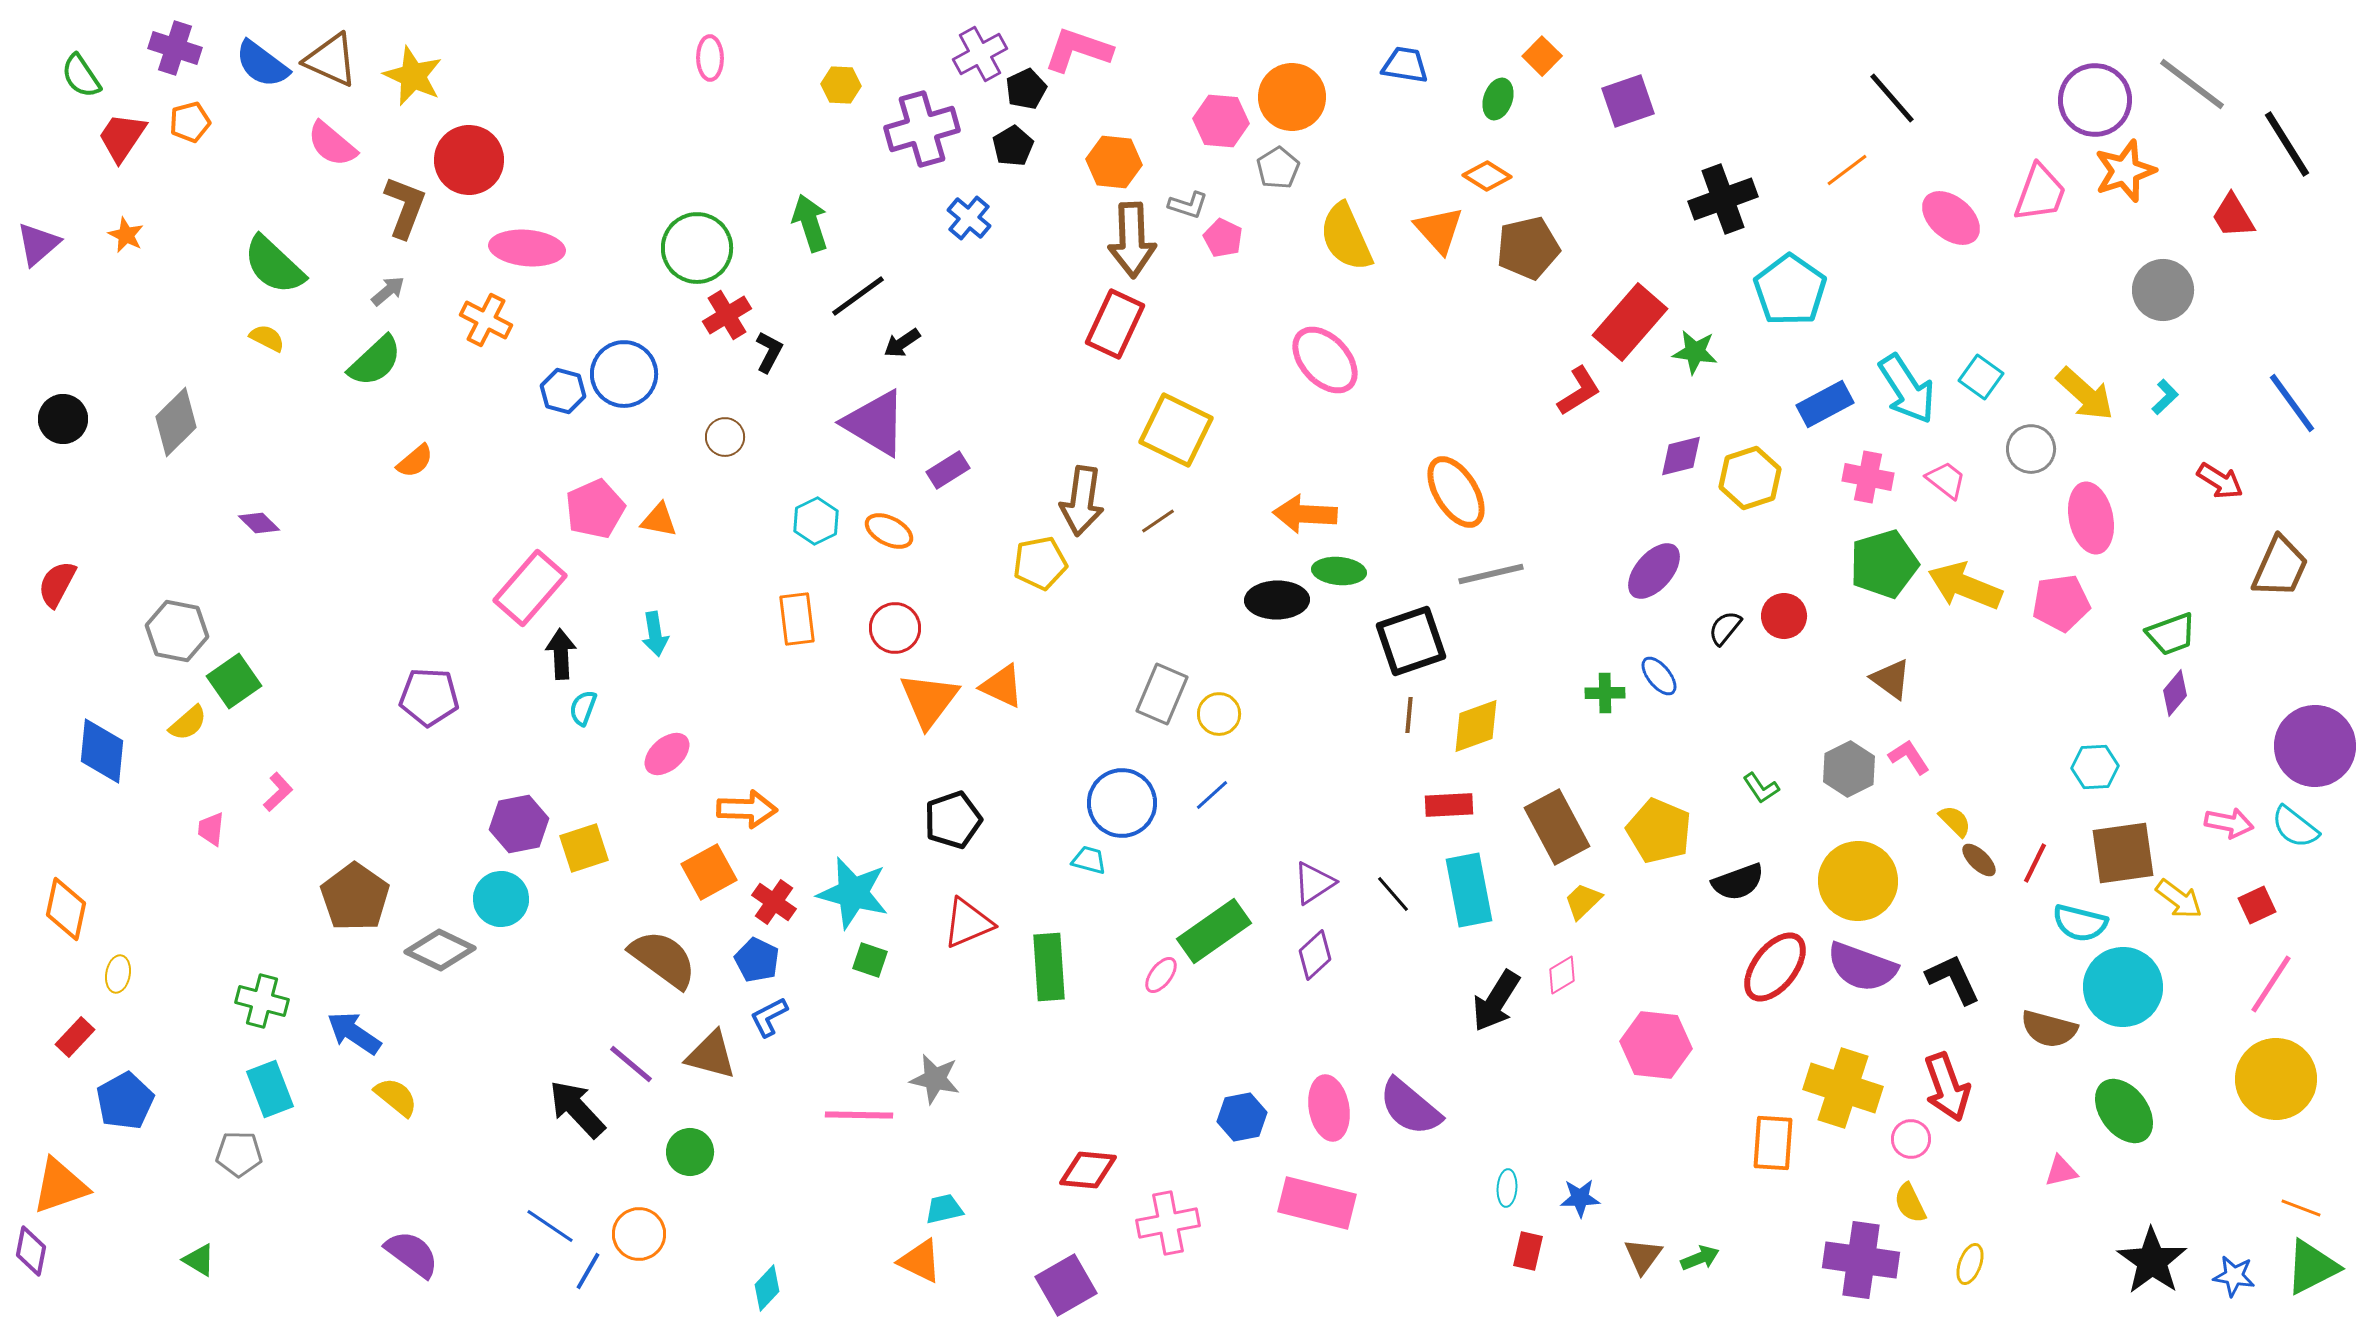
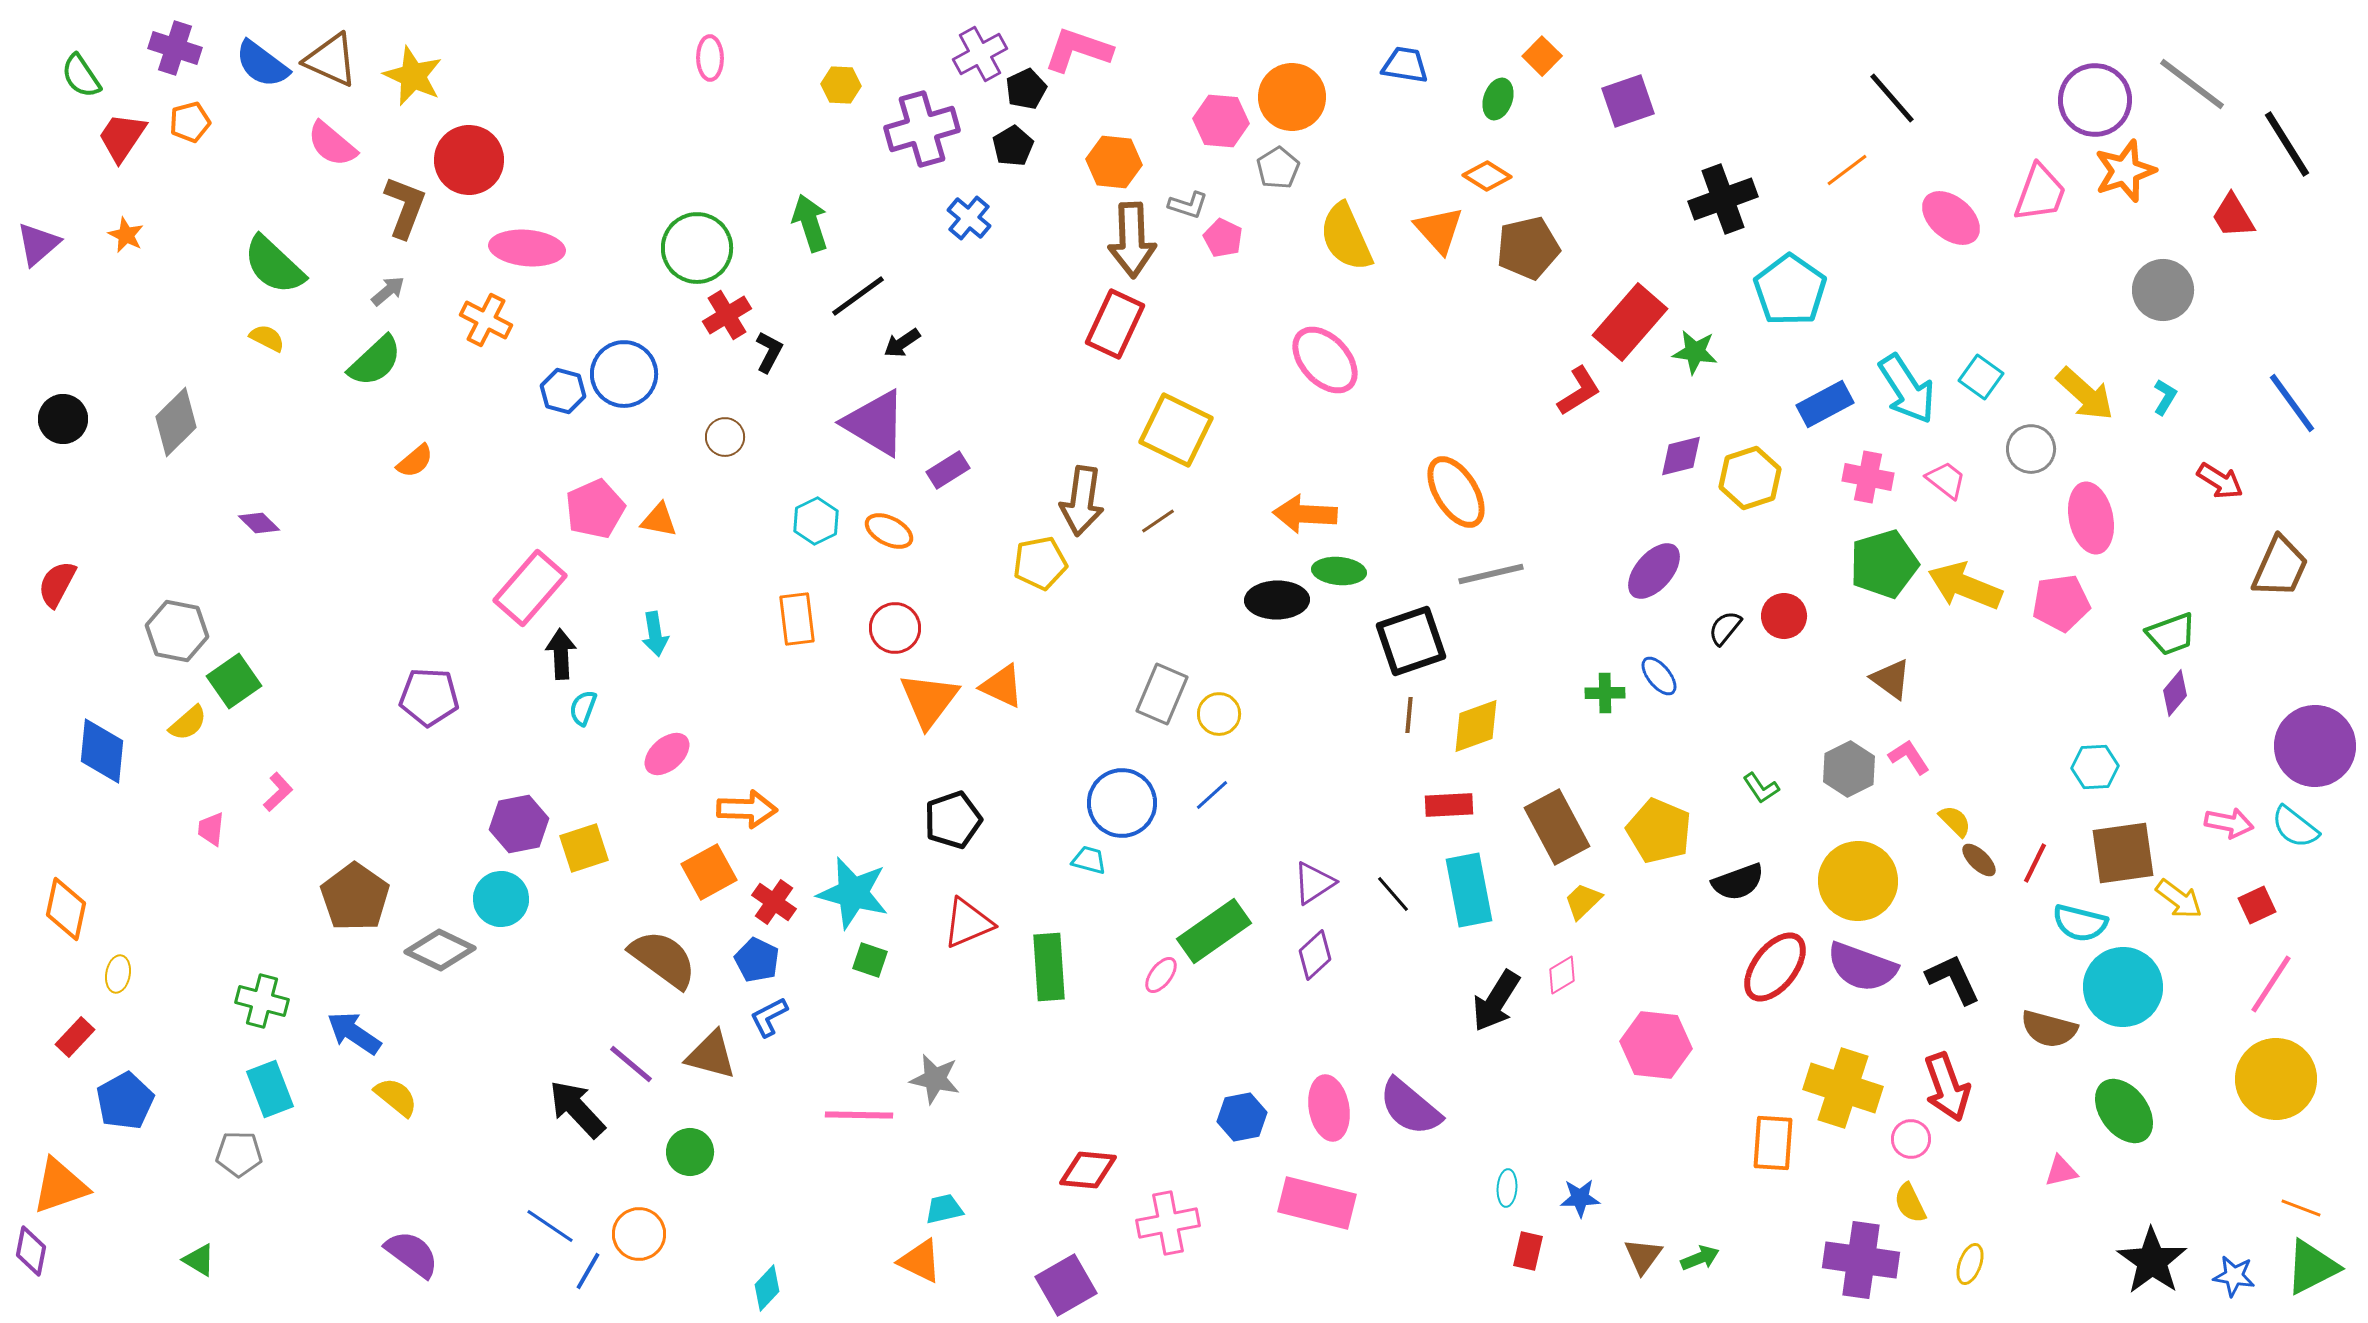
cyan L-shape at (2165, 397): rotated 15 degrees counterclockwise
